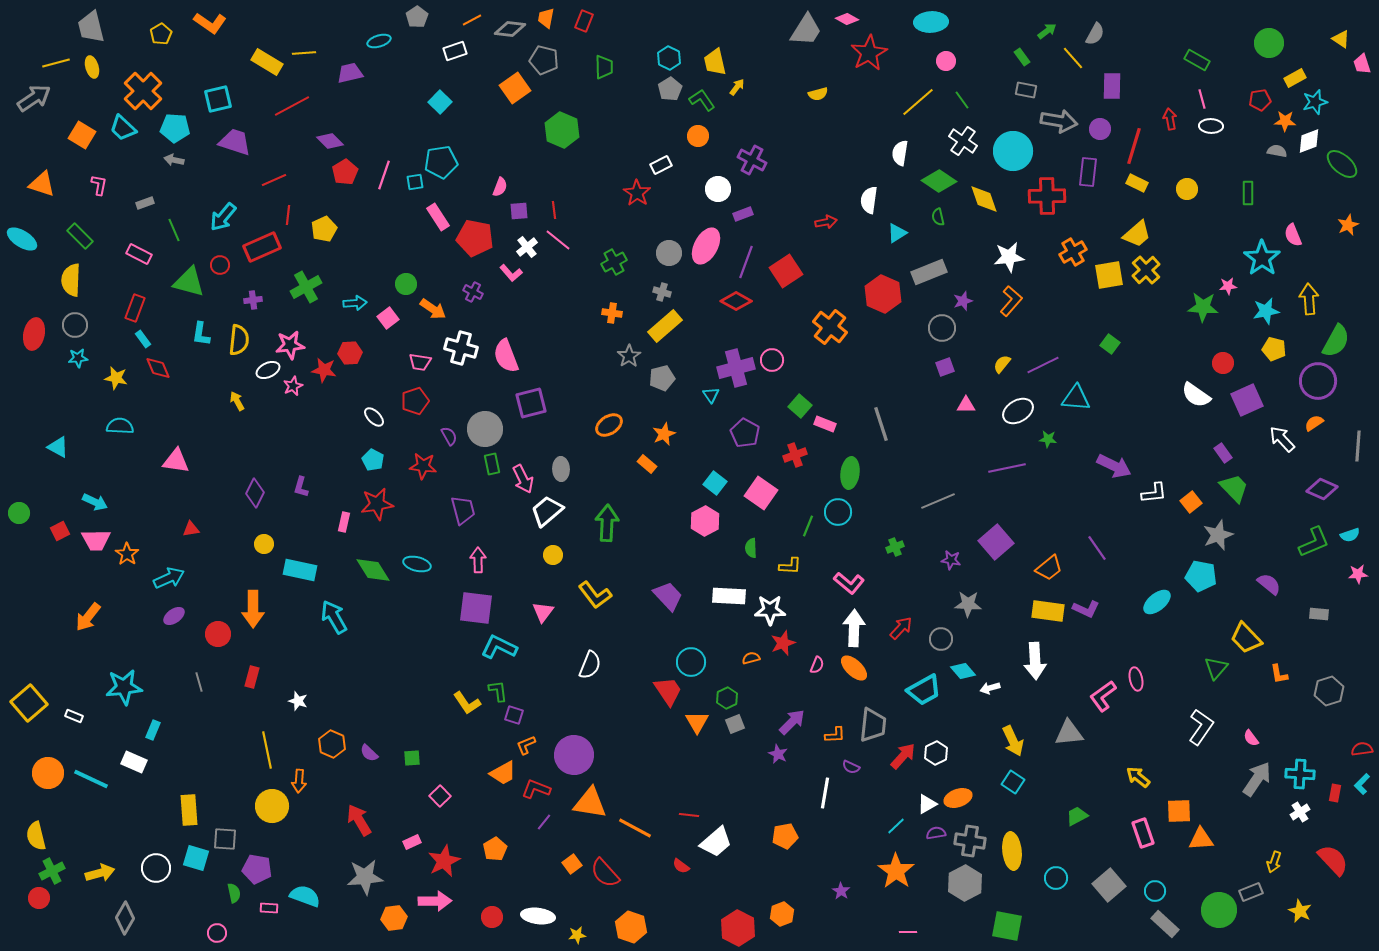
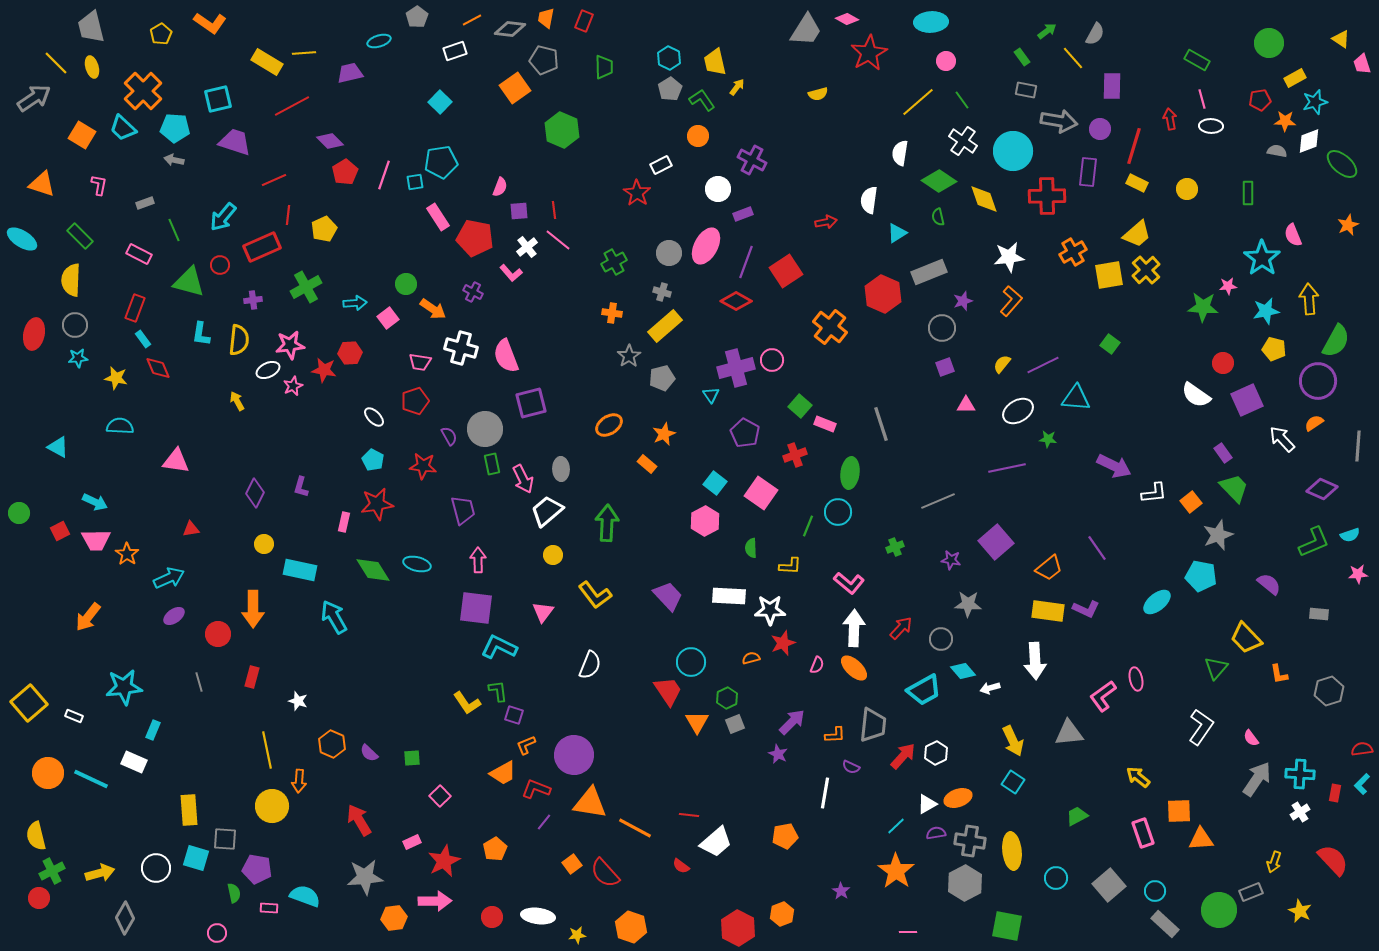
yellow line at (56, 63): rotated 60 degrees clockwise
